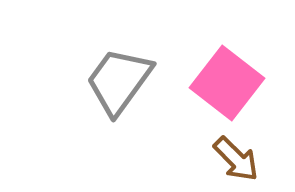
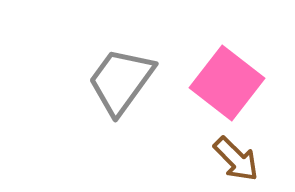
gray trapezoid: moved 2 px right
